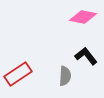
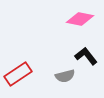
pink diamond: moved 3 px left, 2 px down
gray semicircle: rotated 72 degrees clockwise
